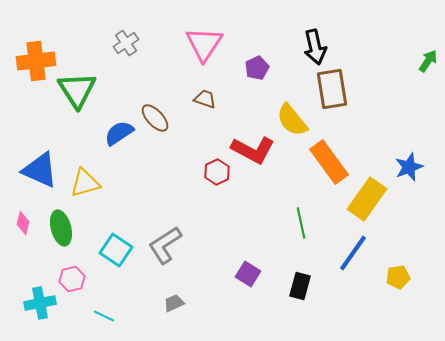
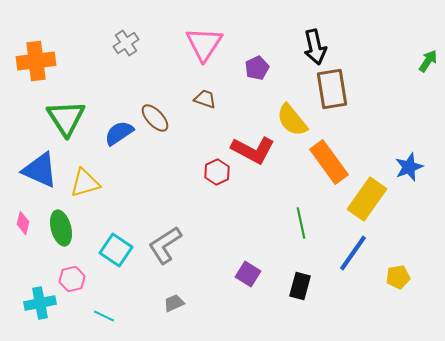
green triangle: moved 11 px left, 28 px down
